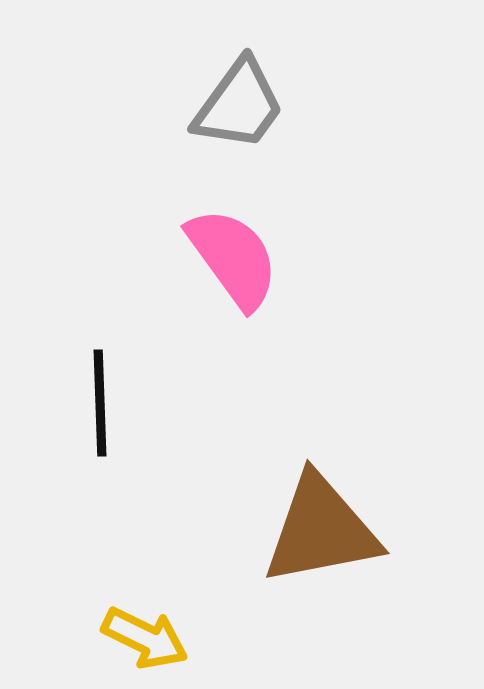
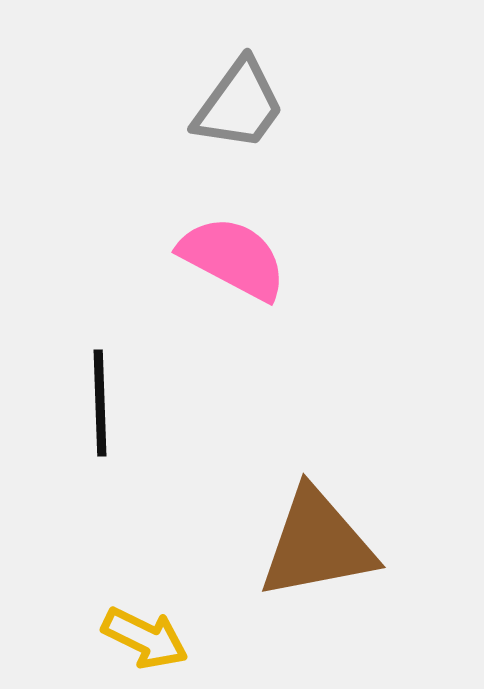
pink semicircle: rotated 26 degrees counterclockwise
brown triangle: moved 4 px left, 14 px down
